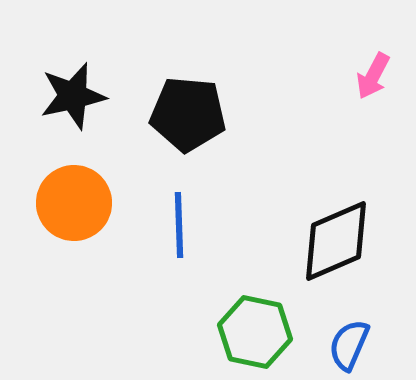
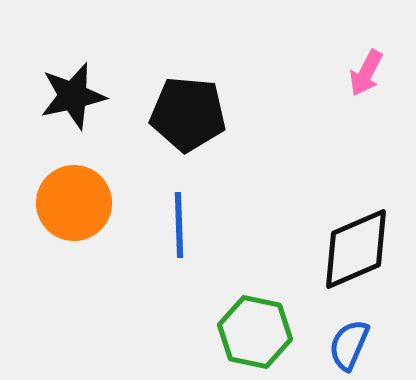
pink arrow: moved 7 px left, 3 px up
black diamond: moved 20 px right, 8 px down
